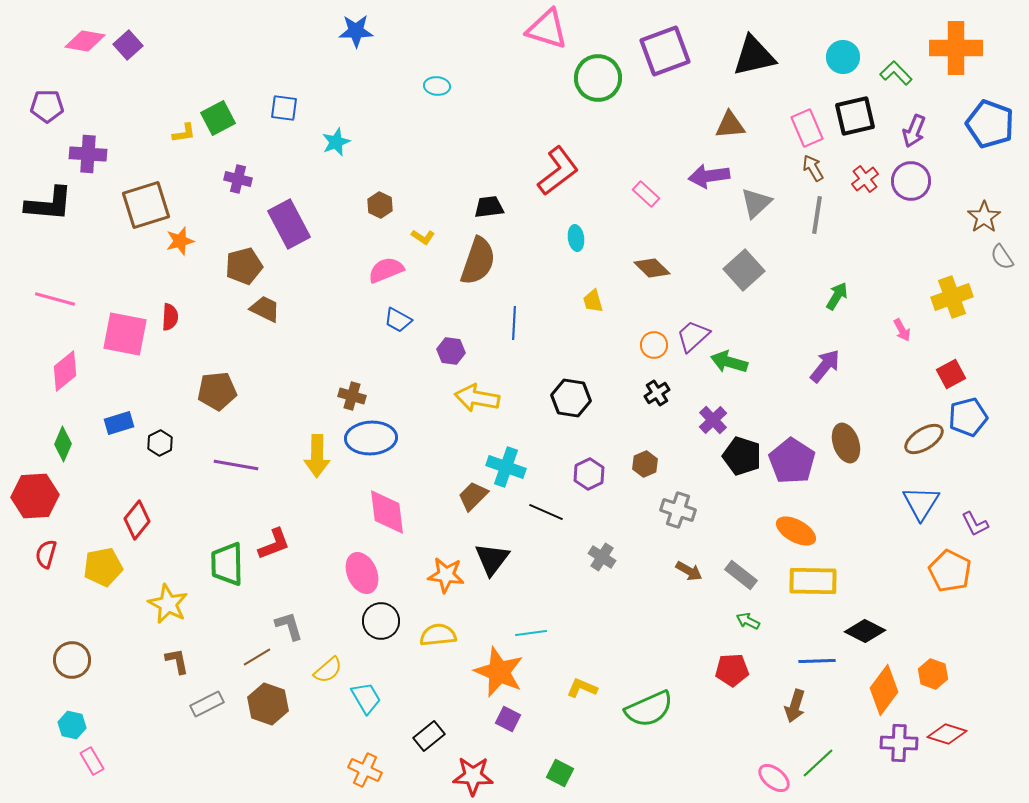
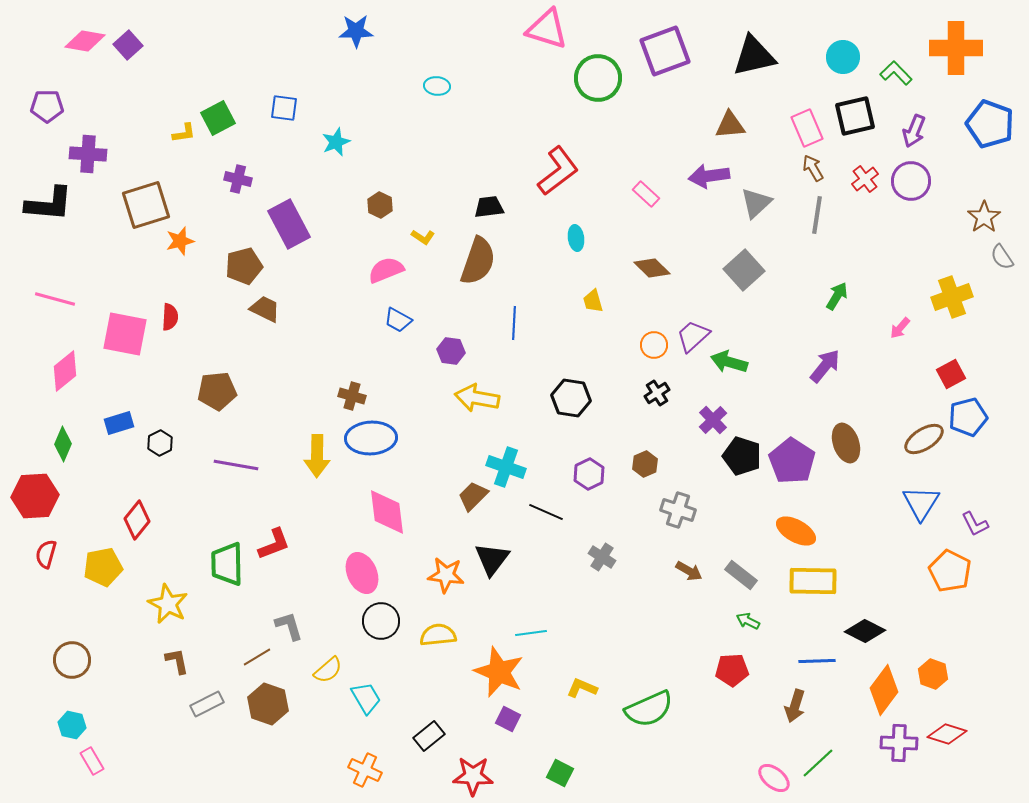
pink arrow at (902, 330): moved 2 px left, 2 px up; rotated 70 degrees clockwise
